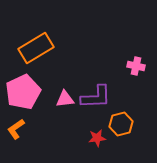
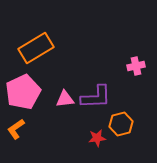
pink cross: rotated 24 degrees counterclockwise
